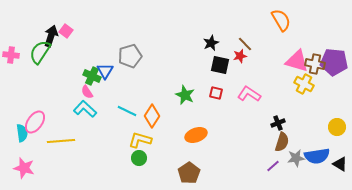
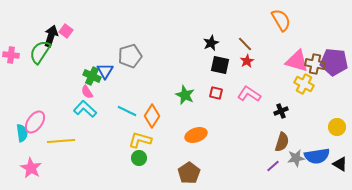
red star: moved 7 px right, 5 px down; rotated 16 degrees counterclockwise
black cross: moved 3 px right, 12 px up
pink star: moved 7 px right; rotated 15 degrees clockwise
